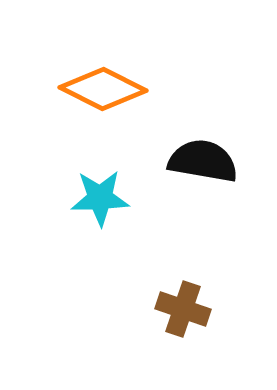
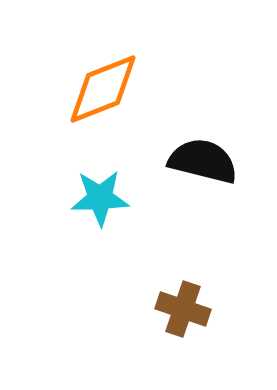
orange diamond: rotated 48 degrees counterclockwise
black semicircle: rotated 4 degrees clockwise
